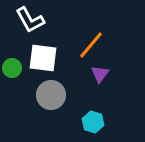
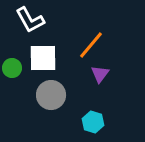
white square: rotated 8 degrees counterclockwise
